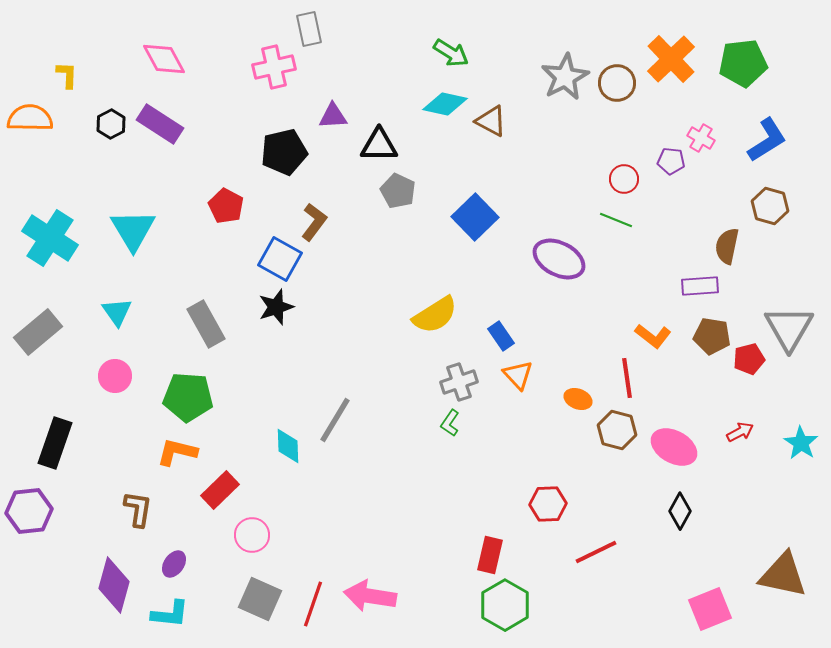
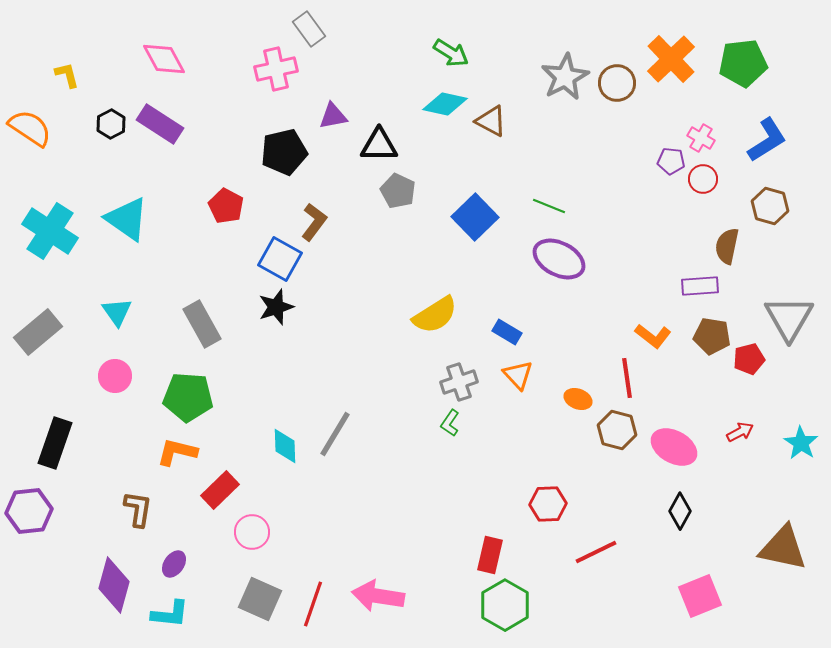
gray rectangle at (309, 29): rotated 24 degrees counterclockwise
pink cross at (274, 67): moved 2 px right, 2 px down
yellow L-shape at (67, 75): rotated 16 degrees counterclockwise
purple triangle at (333, 116): rotated 8 degrees counterclockwise
orange semicircle at (30, 118): moved 10 px down; rotated 33 degrees clockwise
red circle at (624, 179): moved 79 px right
green line at (616, 220): moved 67 px left, 14 px up
cyan triangle at (133, 230): moved 6 px left, 11 px up; rotated 24 degrees counterclockwise
cyan cross at (50, 238): moved 7 px up
gray rectangle at (206, 324): moved 4 px left
gray triangle at (789, 328): moved 10 px up
blue rectangle at (501, 336): moved 6 px right, 4 px up; rotated 24 degrees counterclockwise
gray line at (335, 420): moved 14 px down
cyan diamond at (288, 446): moved 3 px left
pink circle at (252, 535): moved 3 px up
brown triangle at (783, 575): moved 27 px up
pink arrow at (370, 596): moved 8 px right
pink square at (710, 609): moved 10 px left, 13 px up
